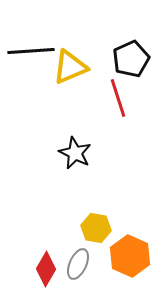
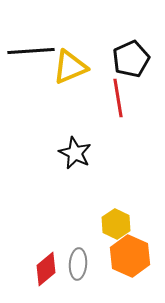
red line: rotated 9 degrees clockwise
yellow hexagon: moved 20 px right, 4 px up; rotated 16 degrees clockwise
gray ellipse: rotated 20 degrees counterclockwise
red diamond: rotated 20 degrees clockwise
